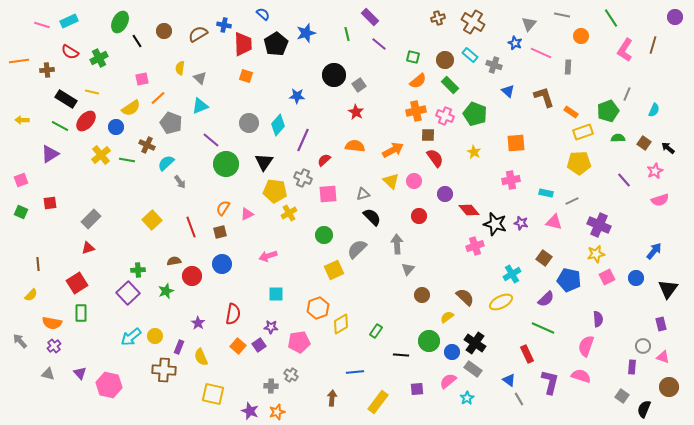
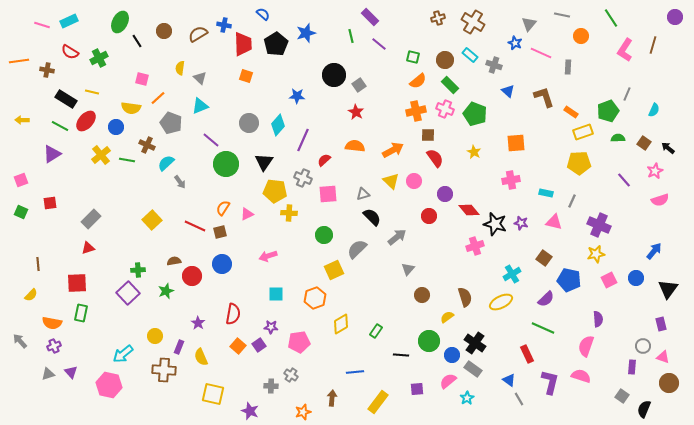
green line at (347, 34): moved 4 px right, 2 px down
brown cross at (47, 70): rotated 16 degrees clockwise
pink square at (142, 79): rotated 24 degrees clockwise
yellow semicircle at (131, 108): rotated 42 degrees clockwise
pink cross at (445, 116): moved 7 px up
purple triangle at (50, 154): moved 2 px right
gray line at (572, 201): rotated 40 degrees counterclockwise
yellow cross at (289, 213): rotated 35 degrees clockwise
red circle at (419, 216): moved 10 px right
red line at (191, 227): moved 4 px right, 1 px up; rotated 45 degrees counterclockwise
gray arrow at (397, 244): moved 7 px up; rotated 54 degrees clockwise
pink square at (607, 277): moved 2 px right, 3 px down
red square at (77, 283): rotated 30 degrees clockwise
brown semicircle at (465, 297): rotated 30 degrees clockwise
orange hexagon at (318, 308): moved 3 px left, 10 px up
green rectangle at (81, 313): rotated 12 degrees clockwise
cyan arrow at (131, 337): moved 8 px left, 17 px down
purple cross at (54, 346): rotated 16 degrees clockwise
blue circle at (452, 352): moved 3 px down
purple triangle at (80, 373): moved 9 px left, 1 px up
gray triangle at (48, 374): rotated 32 degrees counterclockwise
brown circle at (669, 387): moved 4 px up
orange star at (277, 412): moved 26 px right
